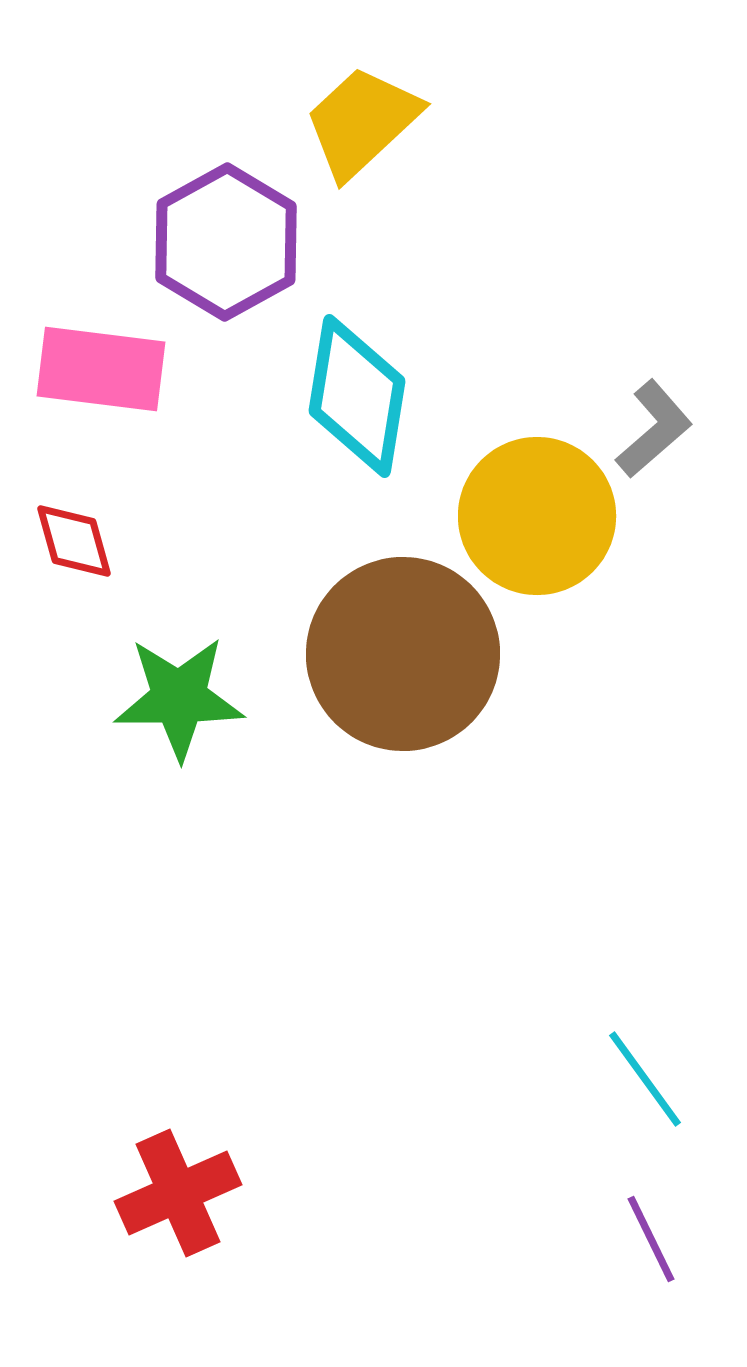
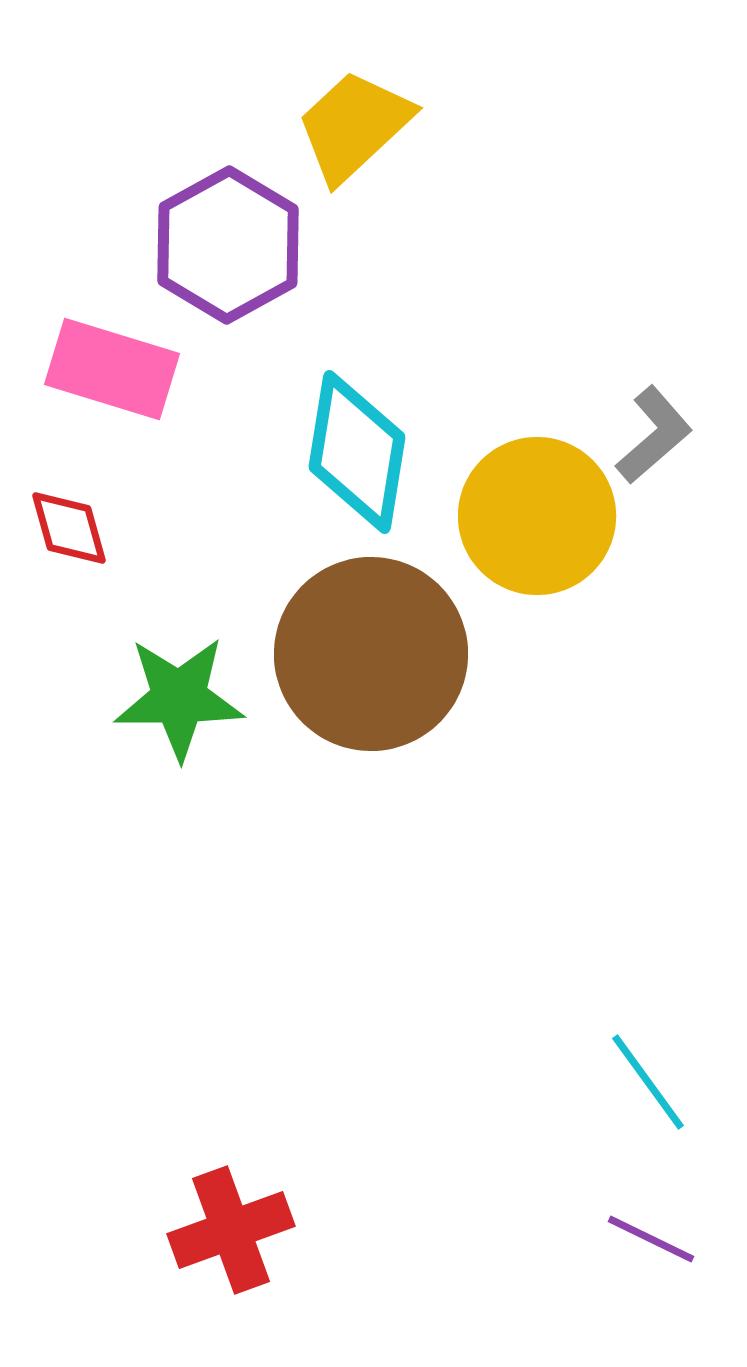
yellow trapezoid: moved 8 px left, 4 px down
purple hexagon: moved 2 px right, 3 px down
pink rectangle: moved 11 px right; rotated 10 degrees clockwise
cyan diamond: moved 56 px down
gray L-shape: moved 6 px down
red diamond: moved 5 px left, 13 px up
brown circle: moved 32 px left
cyan line: moved 3 px right, 3 px down
red cross: moved 53 px right, 37 px down; rotated 4 degrees clockwise
purple line: rotated 38 degrees counterclockwise
